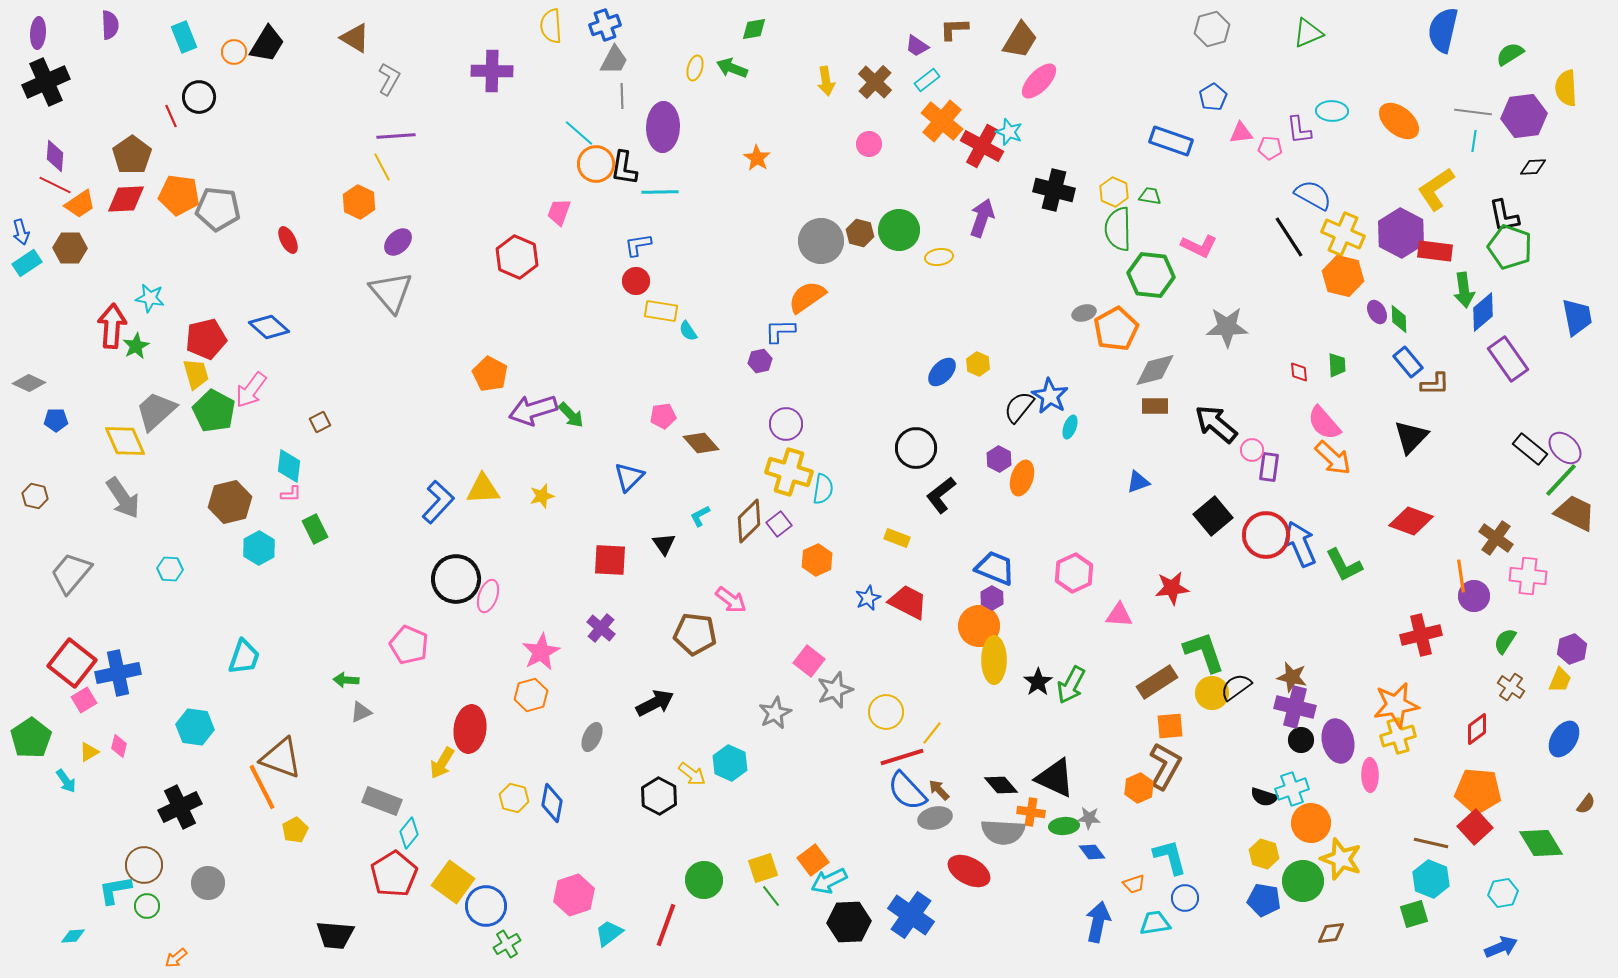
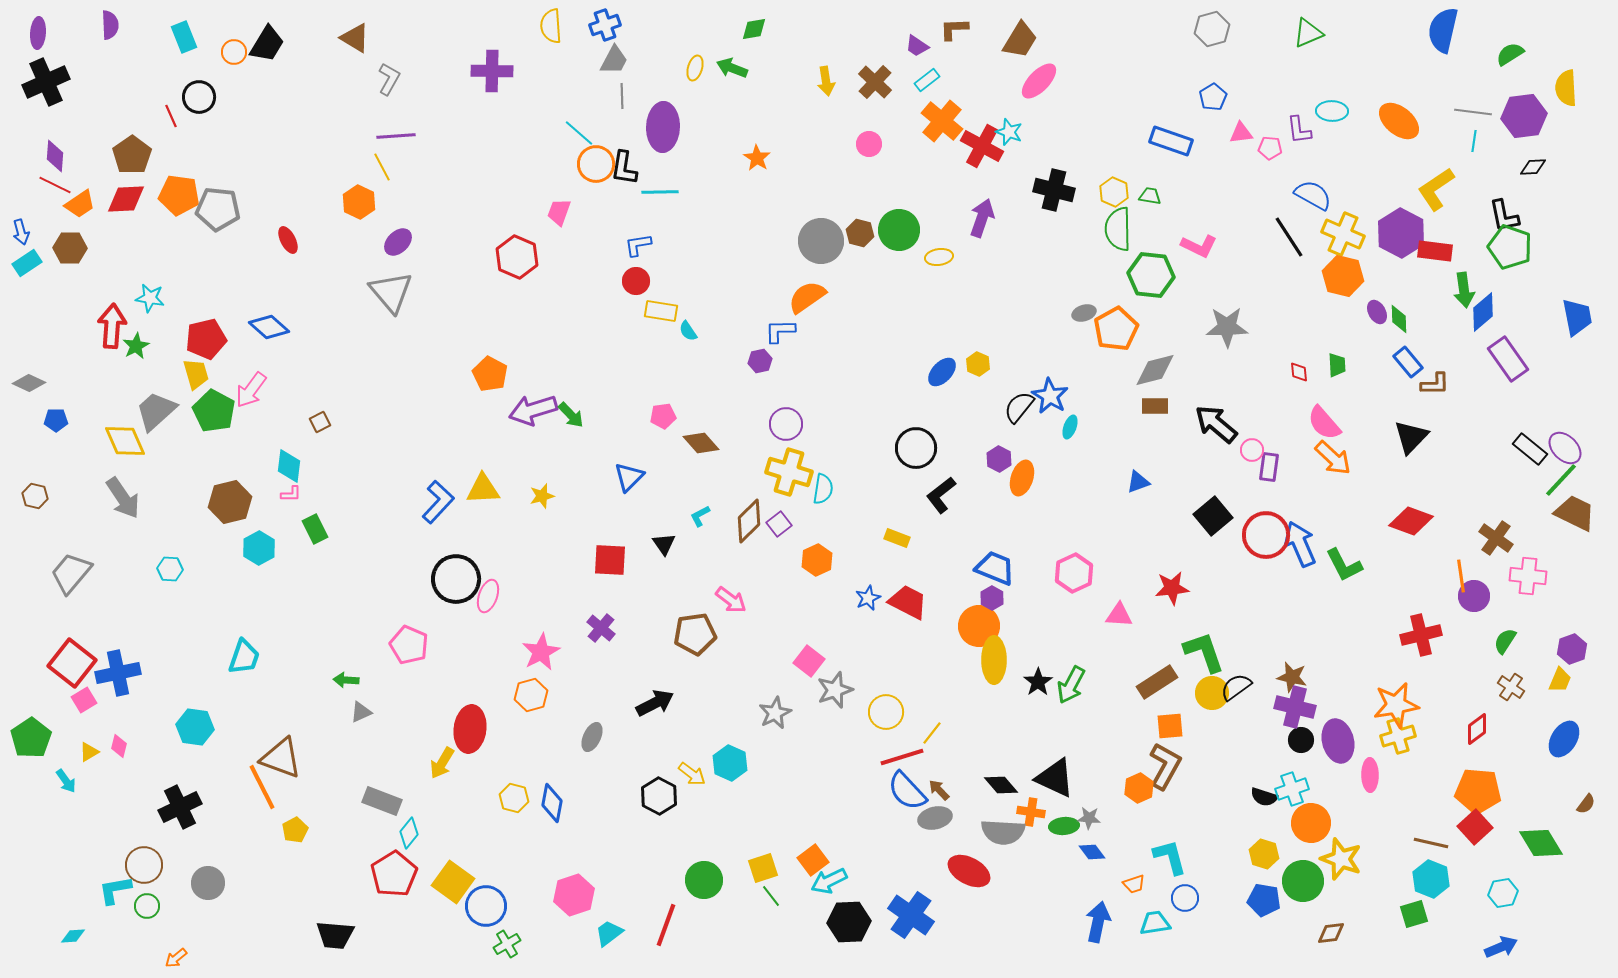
brown pentagon at (695, 634): rotated 15 degrees counterclockwise
